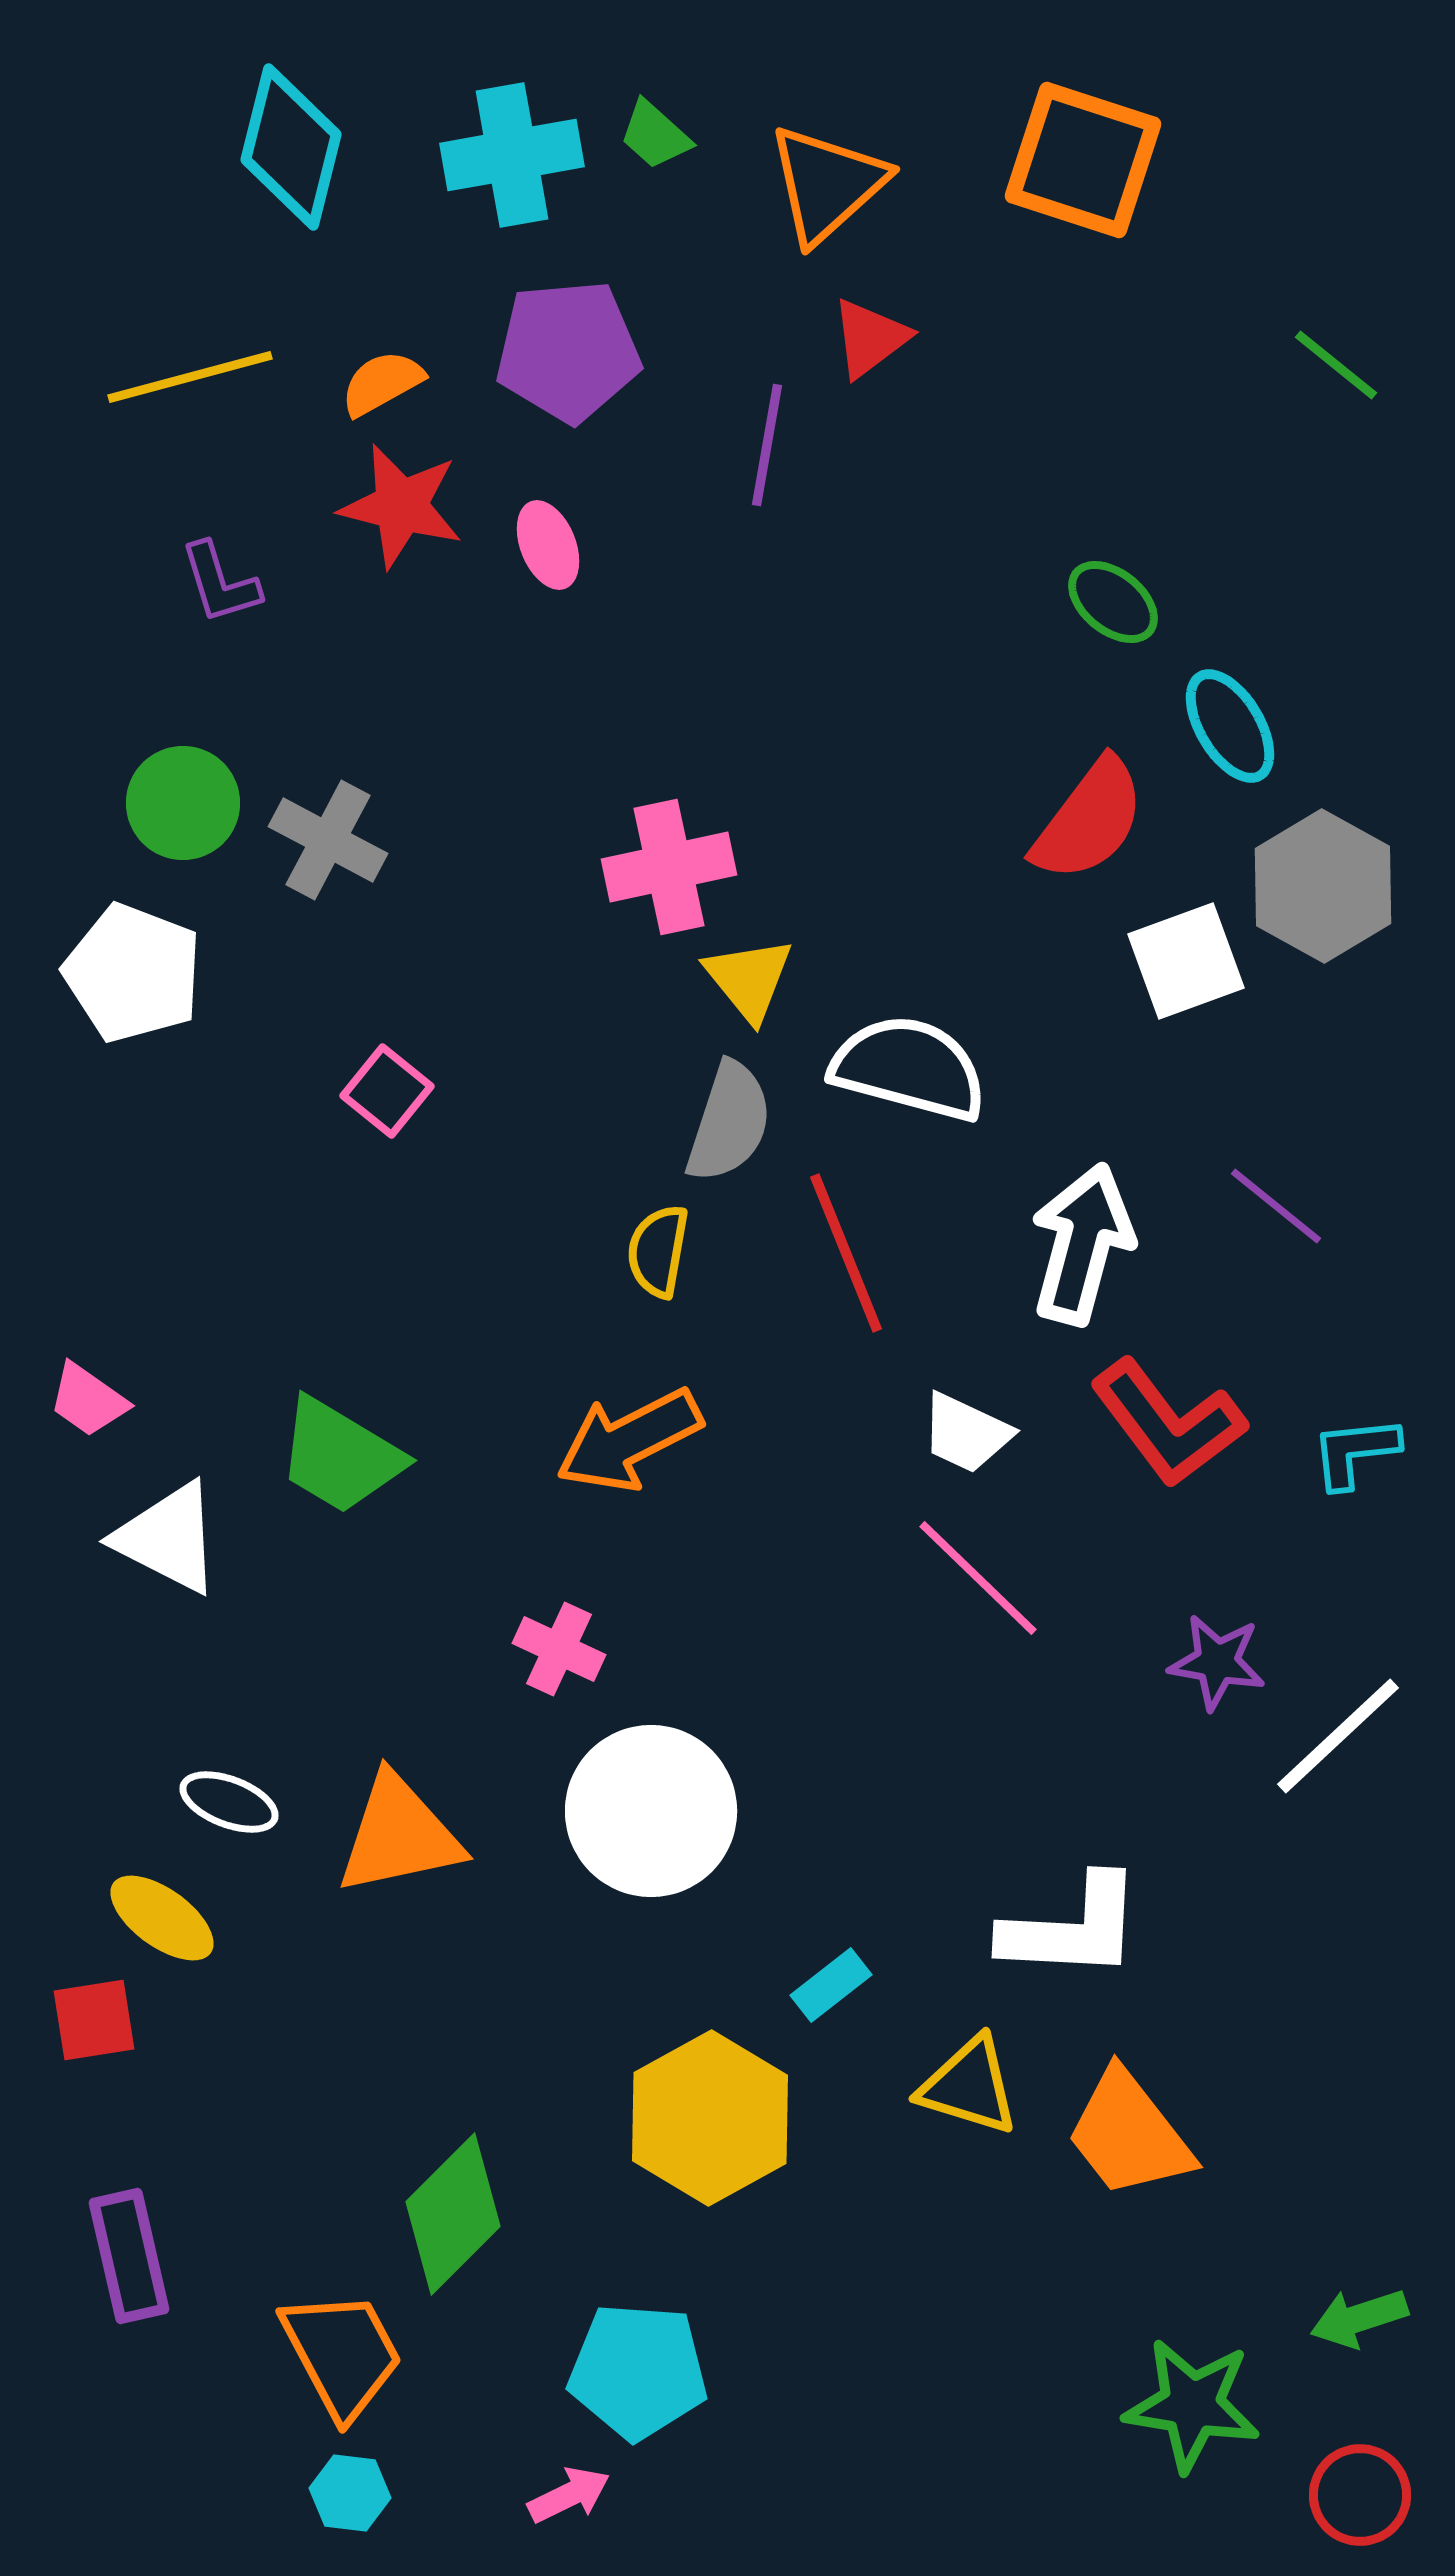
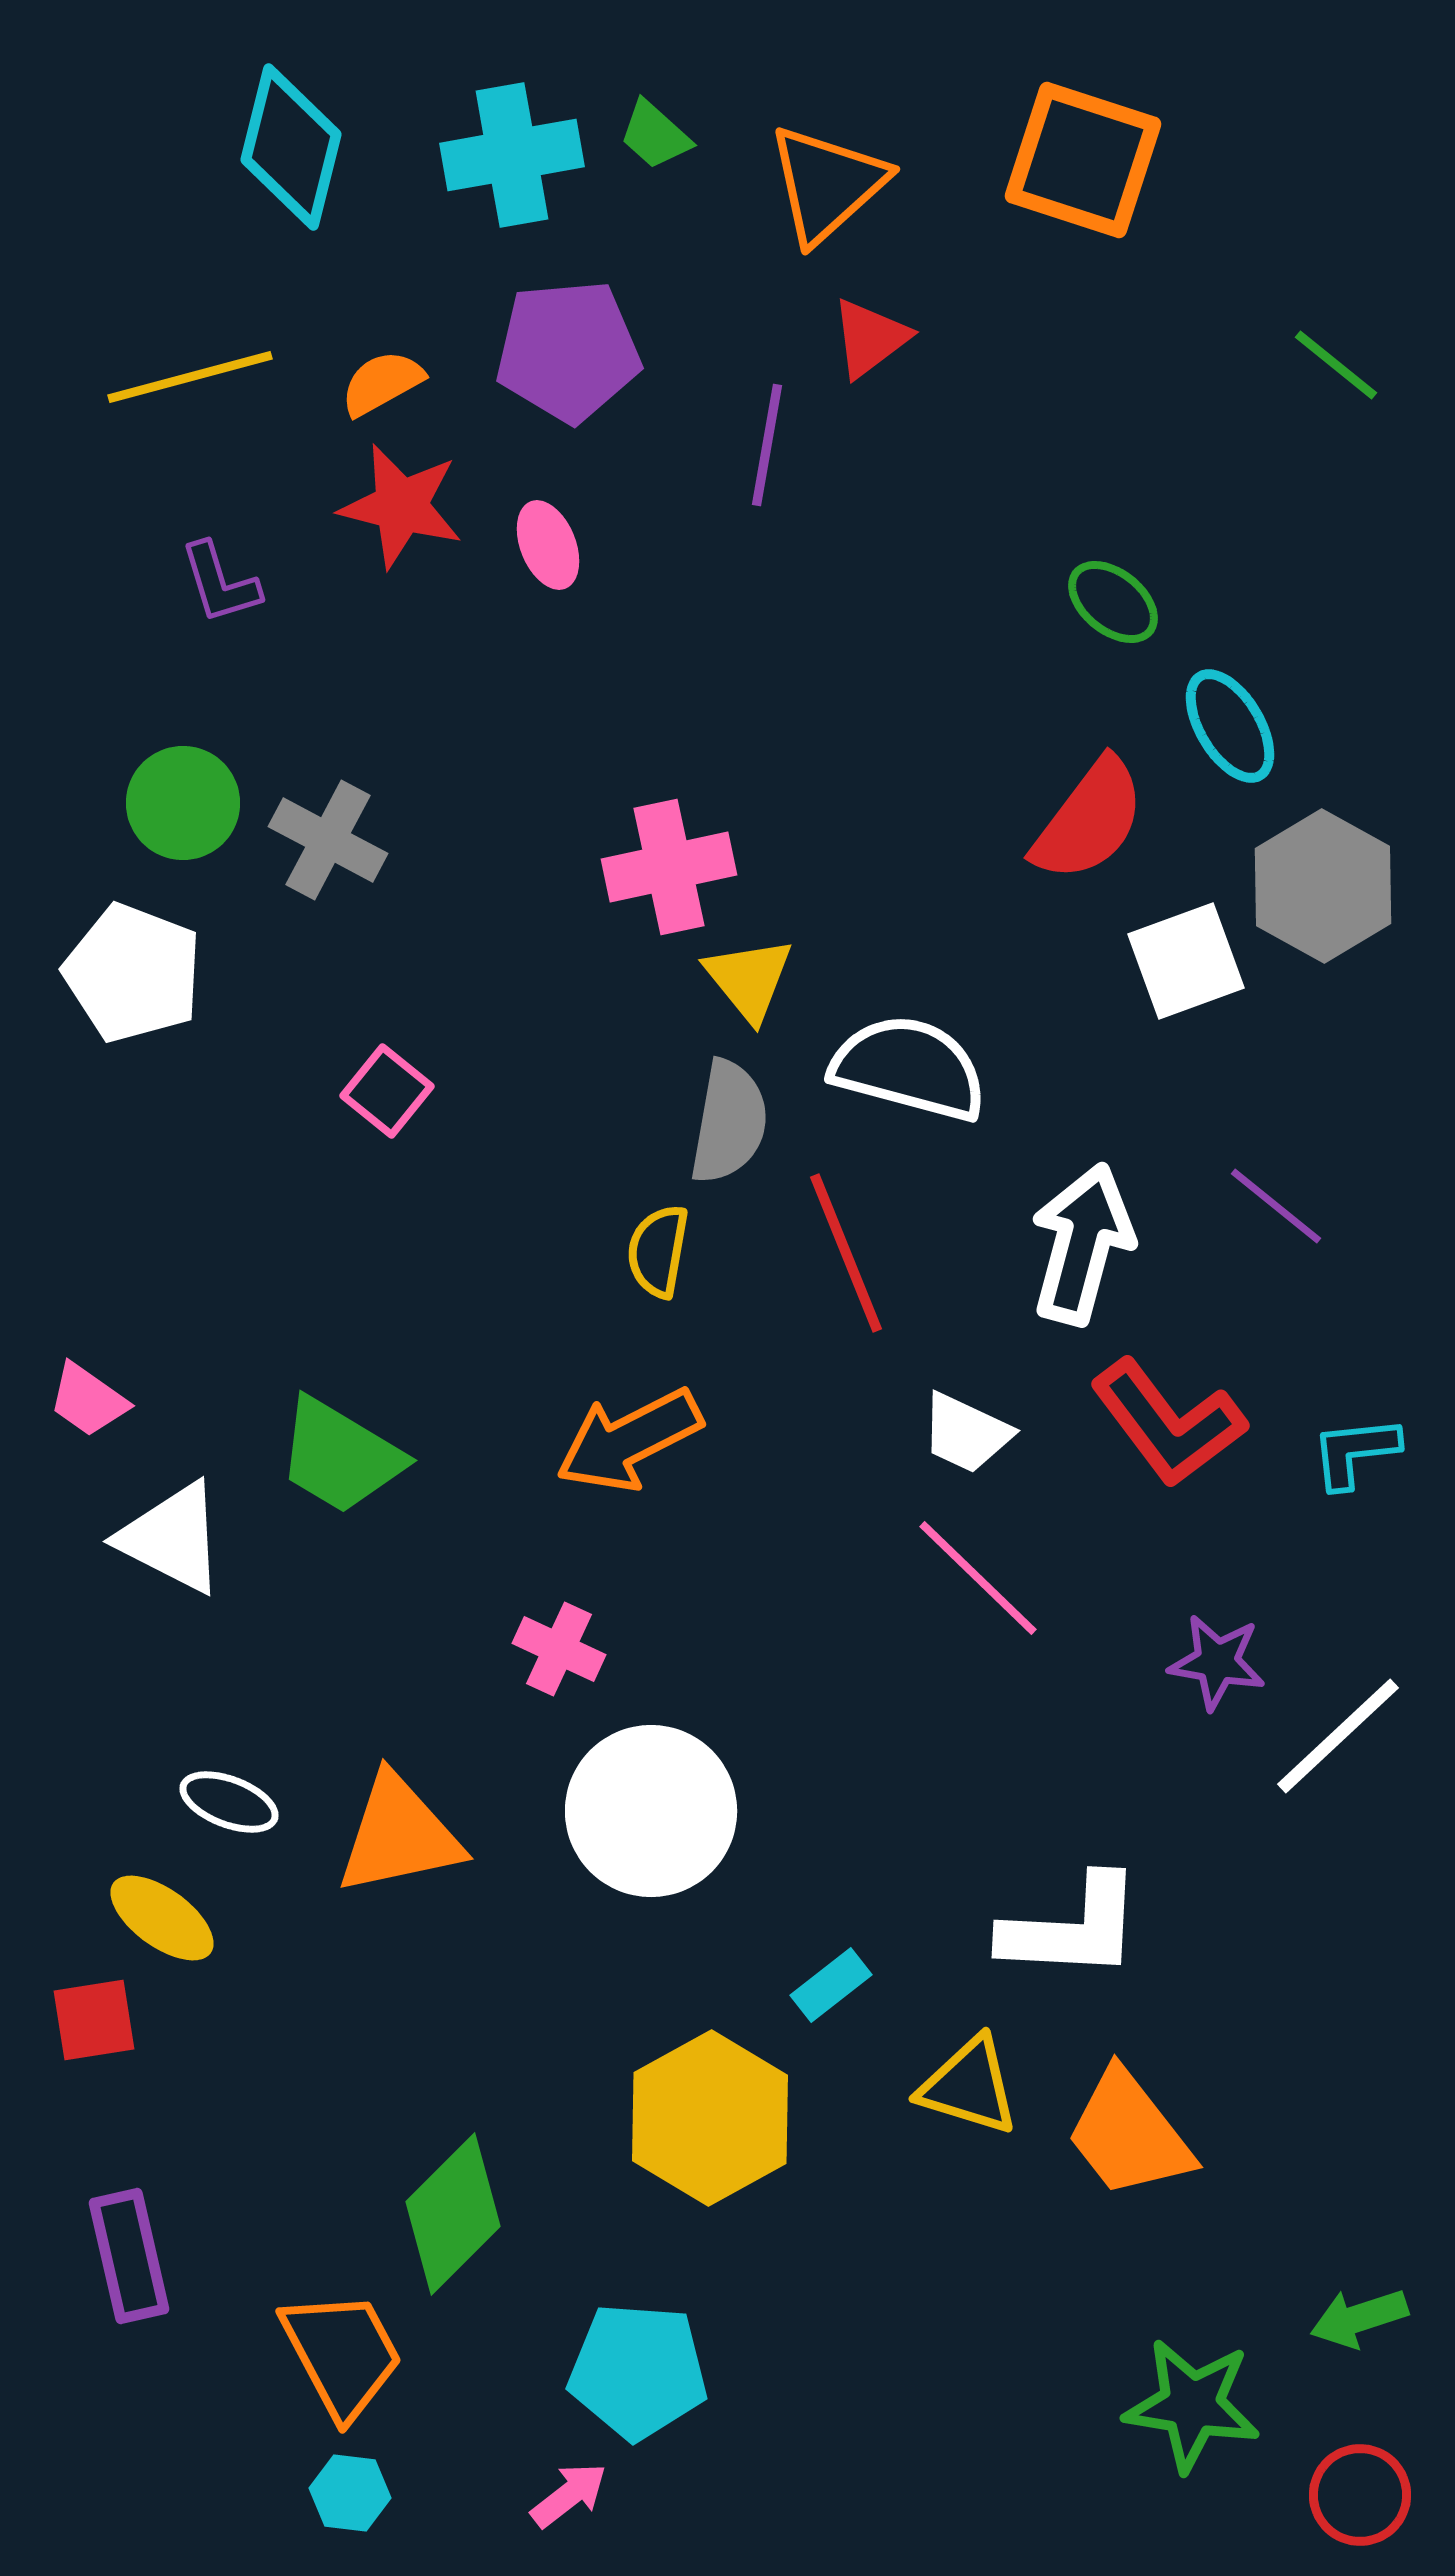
gray semicircle at (729, 1122): rotated 8 degrees counterclockwise
white triangle at (168, 1538): moved 4 px right
pink arrow at (569, 2495): rotated 12 degrees counterclockwise
